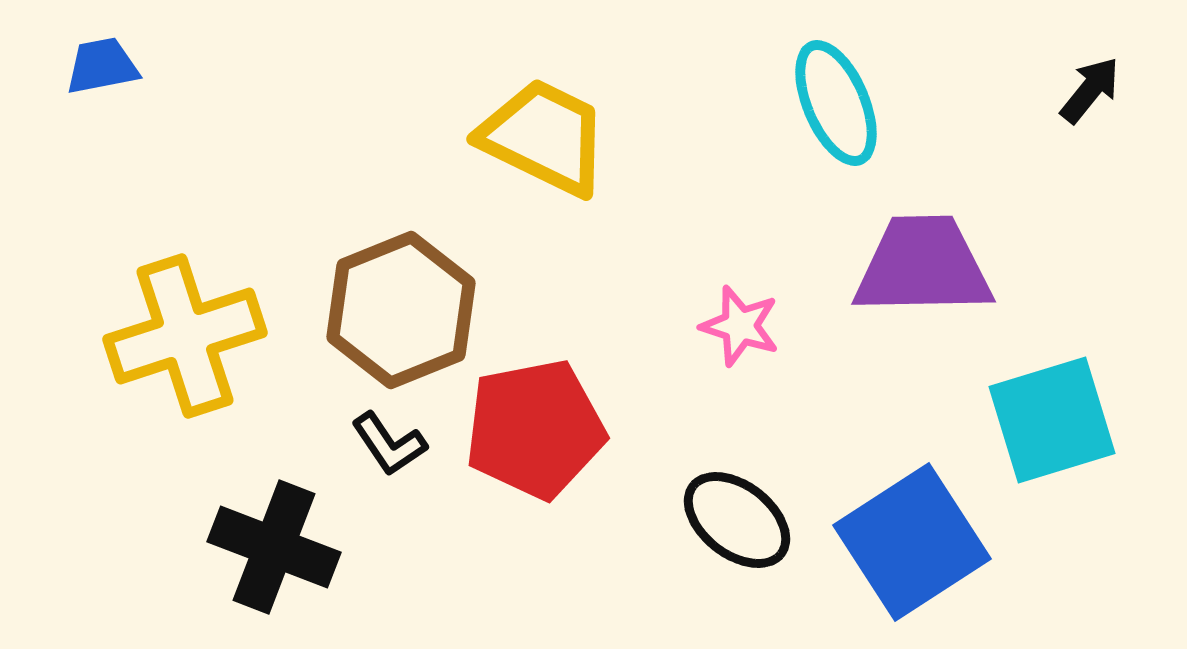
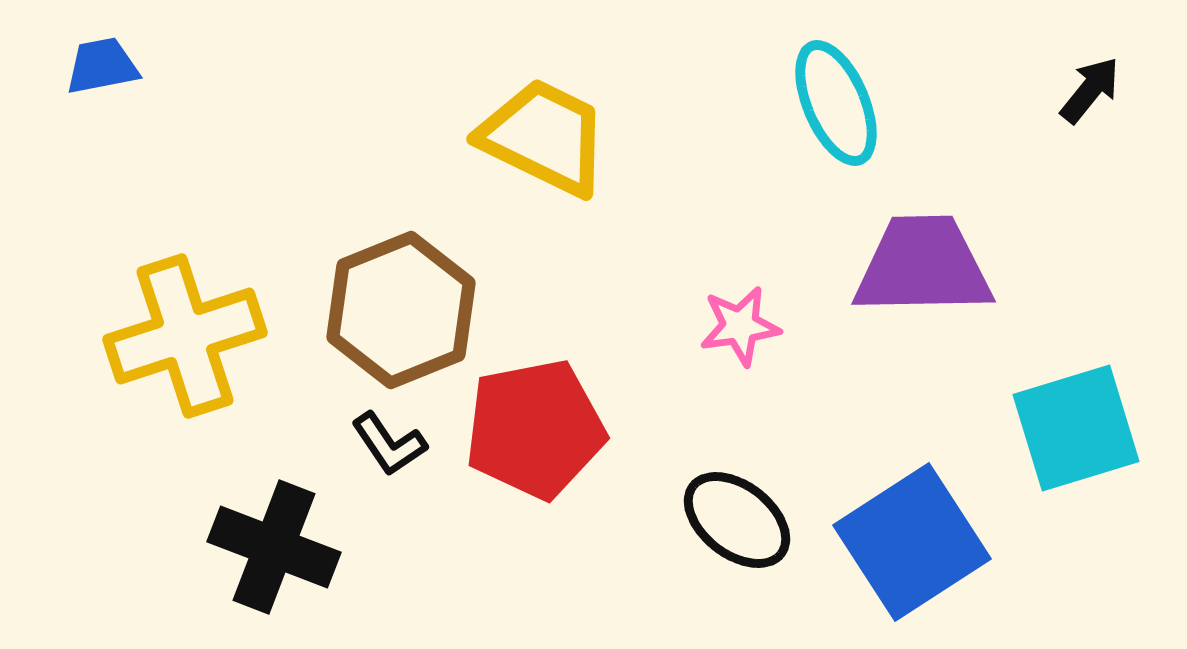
pink star: rotated 26 degrees counterclockwise
cyan square: moved 24 px right, 8 px down
